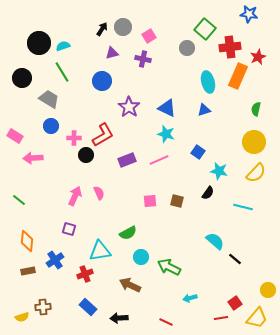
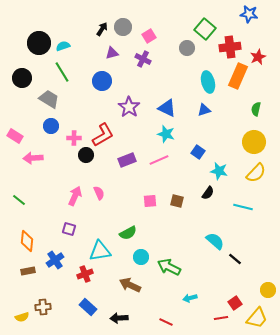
purple cross at (143, 59): rotated 14 degrees clockwise
